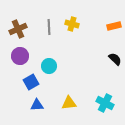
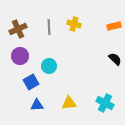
yellow cross: moved 2 px right
